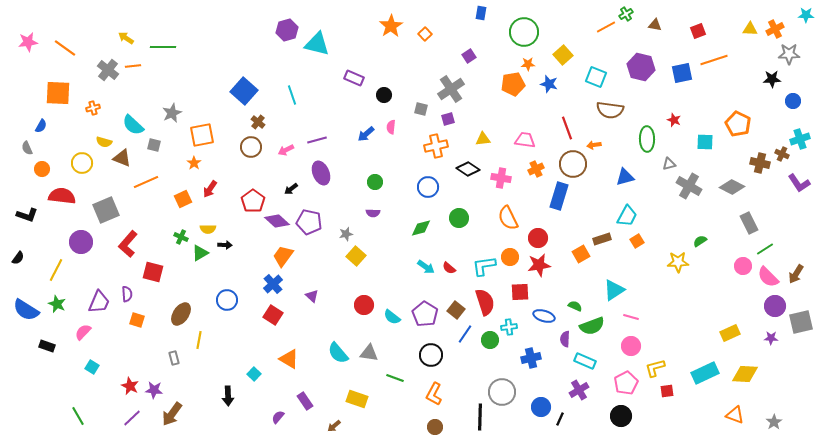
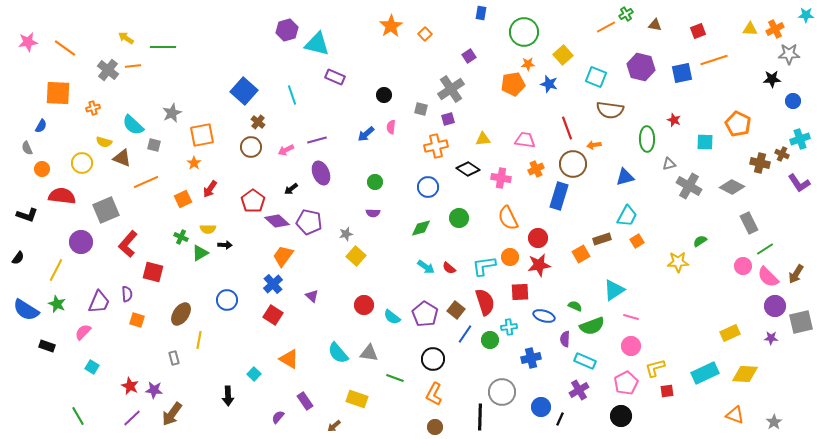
purple rectangle at (354, 78): moved 19 px left, 1 px up
black circle at (431, 355): moved 2 px right, 4 px down
